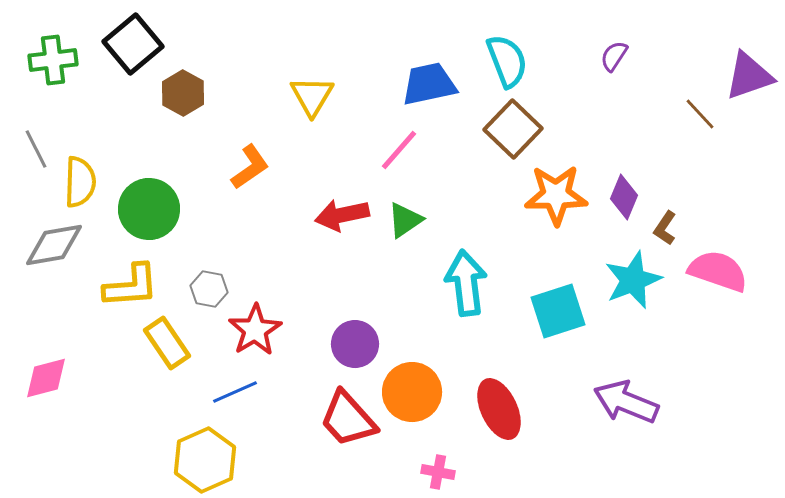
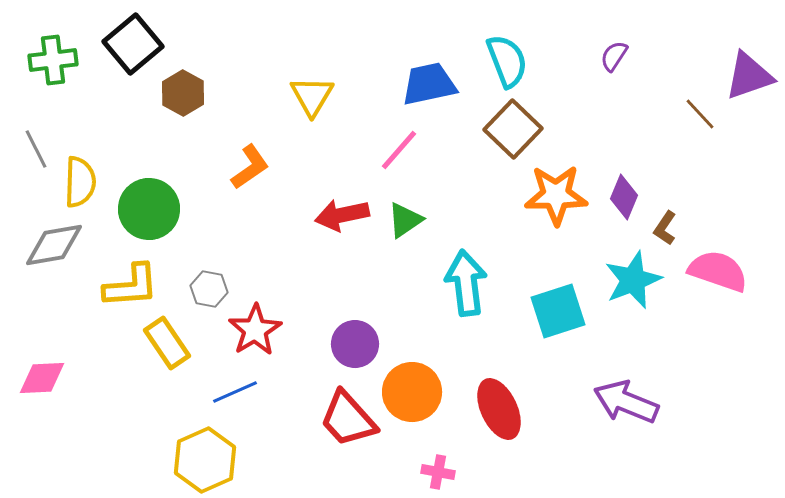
pink diamond: moved 4 px left; rotated 12 degrees clockwise
